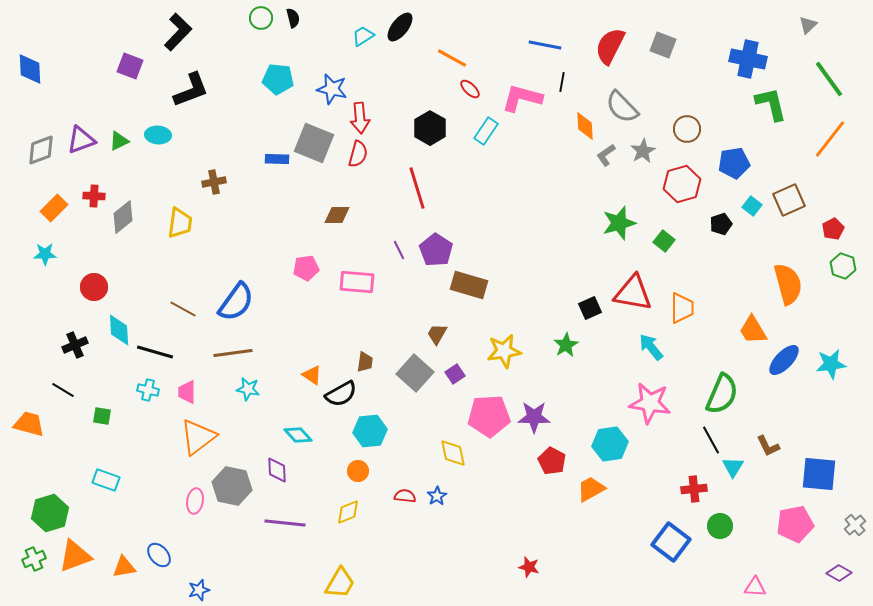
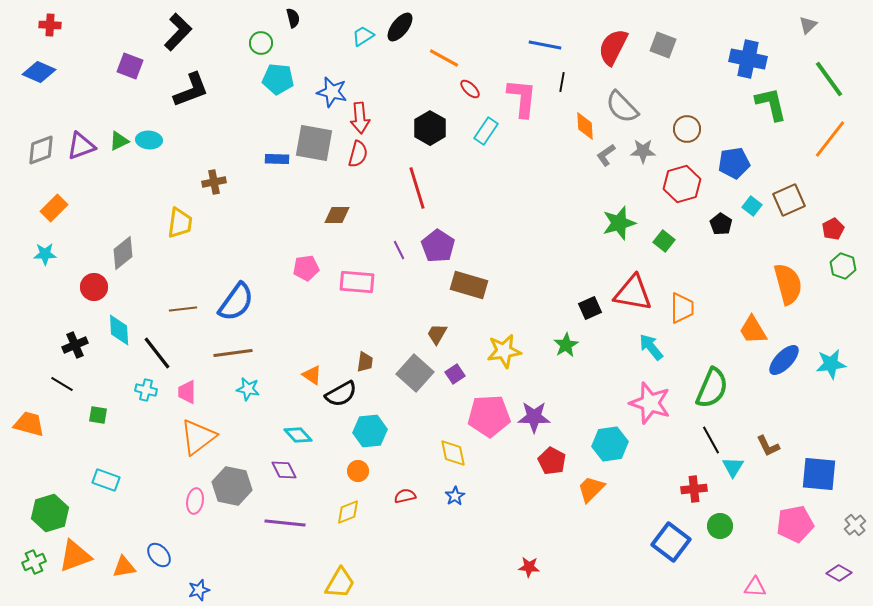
green circle at (261, 18): moved 25 px down
red semicircle at (610, 46): moved 3 px right, 1 px down
orange line at (452, 58): moved 8 px left
blue diamond at (30, 69): moved 9 px right, 3 px down; rotated 64 degrees counterclockwise
blue star at (332, 89): moved 3 px down
pink L-shape at (522, 98): rotated 81 degrees clockwise
cyan ellipse at (158, 135): moved 9 px left, 5 px down
purple triangle at (81, 140): moved 6 px down
gray square at (314, 143): rotated 12 degrees counterclockwise
gray star at (643, 151): rotated 30 degrees clockwise
red cross at (94, 196): moved 44 px left, 171 px up
gray diamond at (123, 217): moved 36 px down
black pentagon at (721, 224): rotated 20 degrees counterclockwise
purple pentagon at (436, 250): moved 2 px right, 4 px up
brown line at (183, 309): rotated 36 degrees counterclockwise
black line at (155, 352): moved 2 px right, 1 px down; rotated 36 degrees clockwise
black line at (63, 390): moved 1 px left, 6 px up
cyan cross at (148, 390): moved 2 px left
green semicircle at (722, 394): moved 10 px left, 6 px up
pink star at (650, 403): rotated 9 degrees clockwise
green square at (102, 416): moved 4 px left, 1 px up
purple diamond at (277, 470): moved 7 px right; rotated 24 degrees counterclockwise
orange trapezoid at (591, 489): rotated 16 degrees counterclockwise
red semicircle at (405, 496): rotated 20 degrees counterclockwise
blue star at (437, 496): moved 18 px right
green cross at (34, 559): moved 3 px down
red star at (529, 567): rotated 10 degrees counterclockwise
